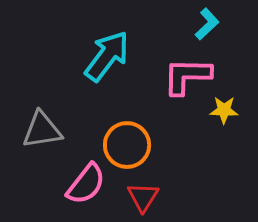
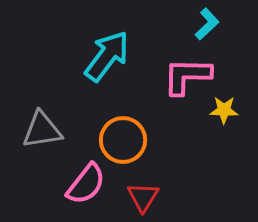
orange circle: moved 4 px left, 5 px up
